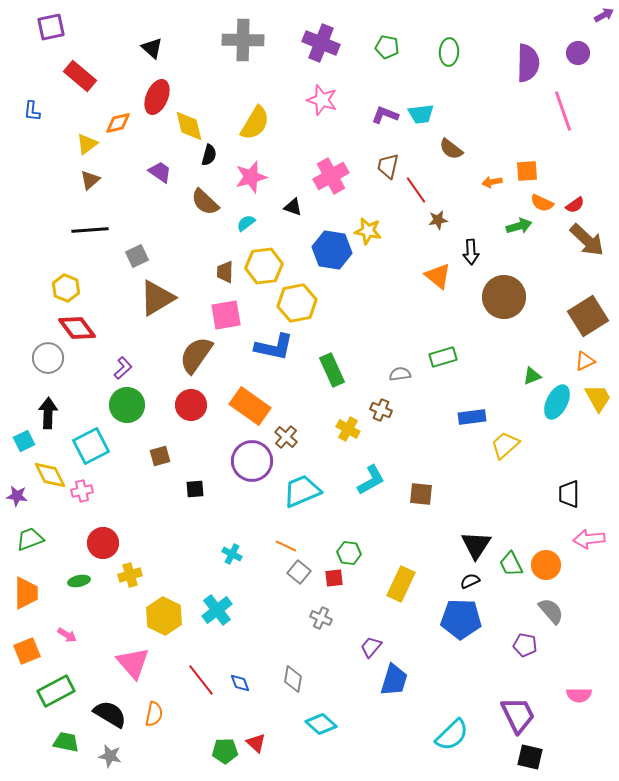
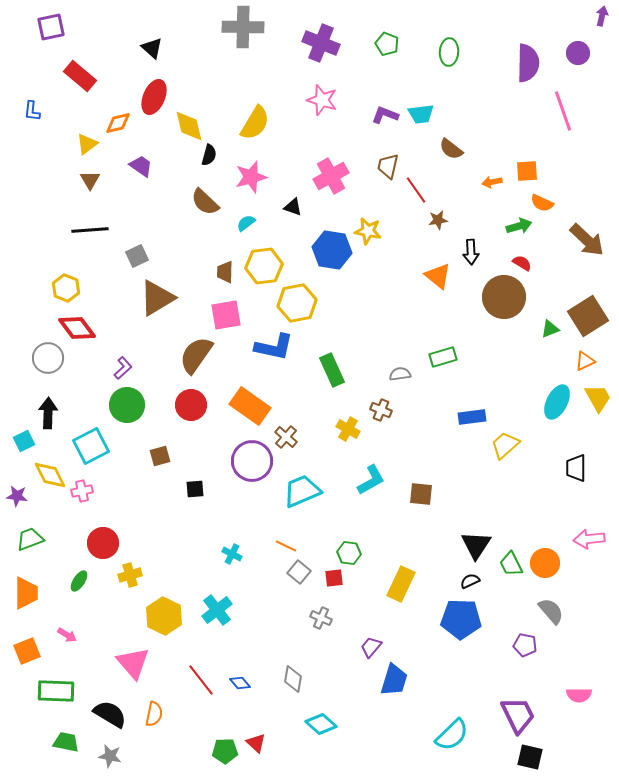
purple arrow at (604, 15): moved 2 px left, 1 px down; rotated 48 degrees counterclockwise
gray cross at (243, 40): moved 13 px up
green pentagon at (387, 47): moved 3 px up; rotated 10 degrees clockwise
red ellipse at (157, 97): moved 3 px left
purple trapezoid at (160, 172): moved 19 px left, 6 px up
brown triangle at (90, 180): rotated 20 degrees counterclockwise
red semicircle at (575, 205): moved 53 px left, 58 px down; rotated 114 degrees counterclockwise
green triangle at (532, 376): moved 18 px right, 47 px up
black trapezoid at (569, 494): moved 7 px right, 26 px up
orange circle at (546, 565): moved 1 px left, 2 px up
green ellipse at (79, 581): rotated 45 degrees counterclockwise
blue diamond at (240, 683): rotated 20 degrees counterclockwise
green rectangle at (56, 691): rotated 30 degrees clockwise
